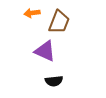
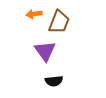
orange arrow: moved 2 px right, 1 px down
purple triangle: rotated 30 degrees clockwise
